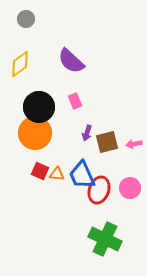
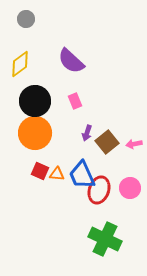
black circle: moved 4 px left, 6 px up
brown square: rotated 25 degrees counterclockwise
